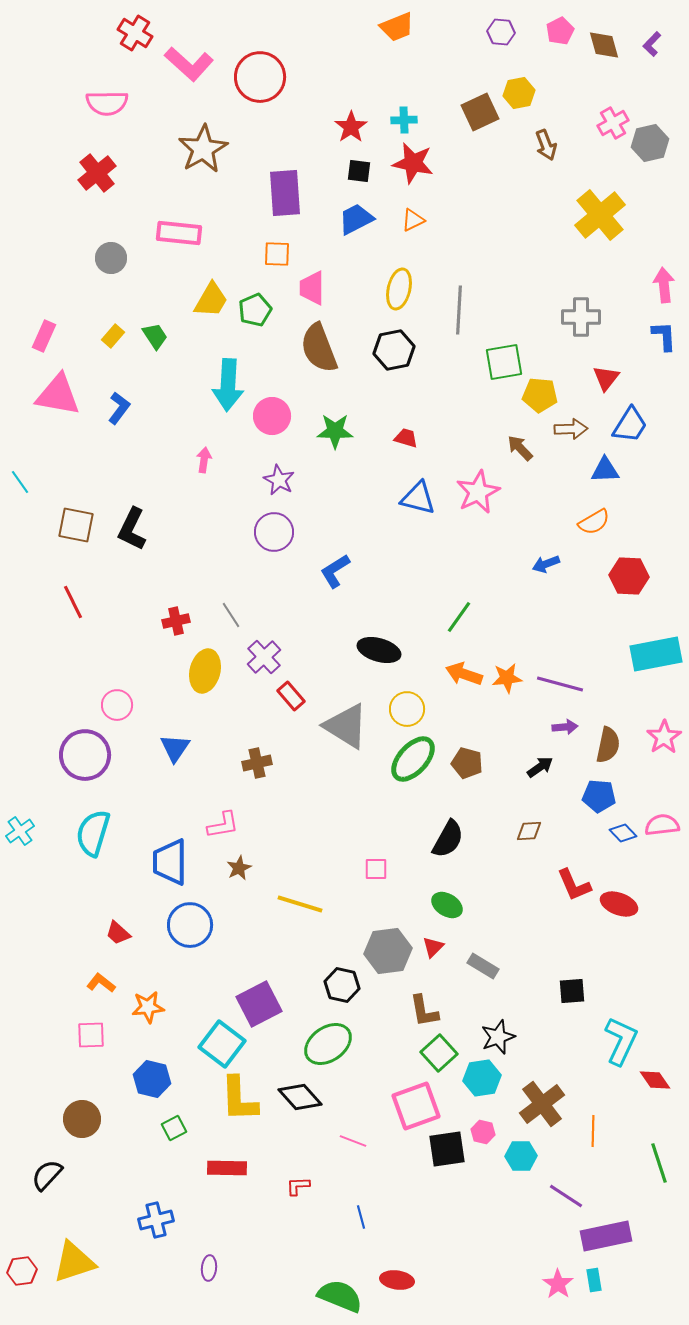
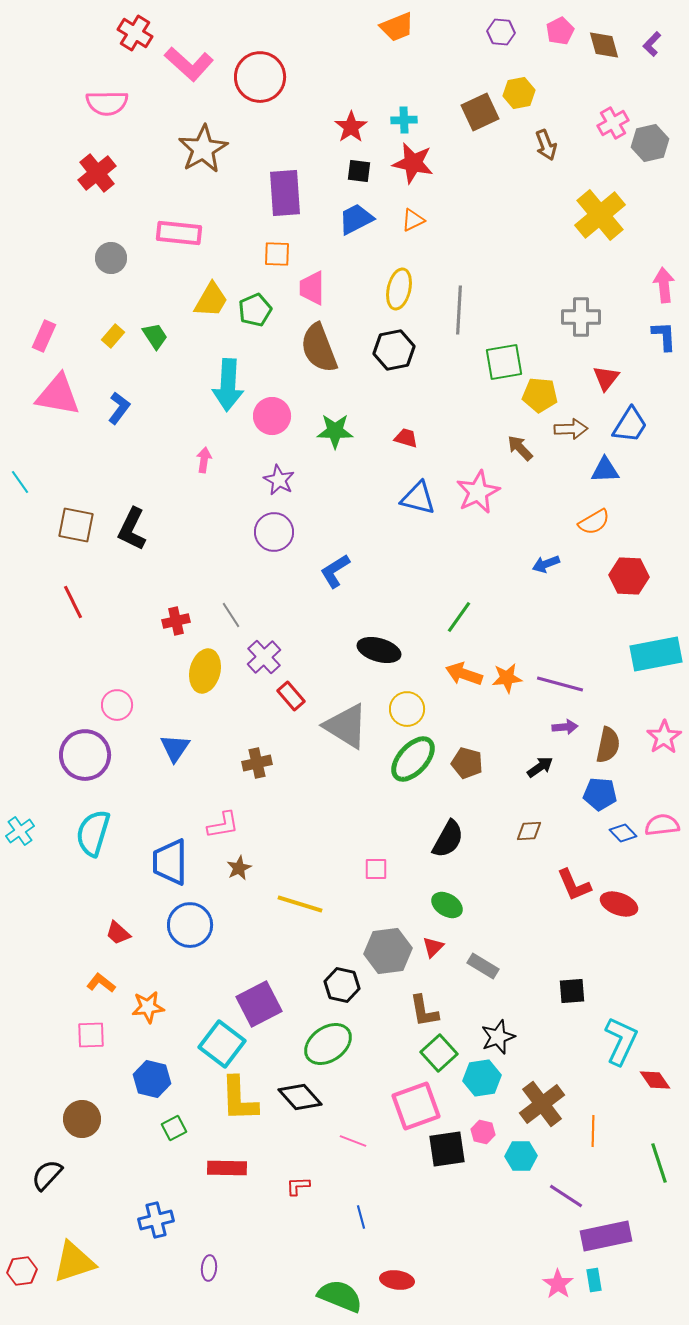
blue pentagon at (599, 796): moved 1 px right, 2 px up
